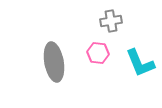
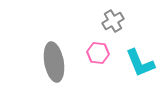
gray cross: moved 2 px right; rotated 20 degrees counterclockwise
